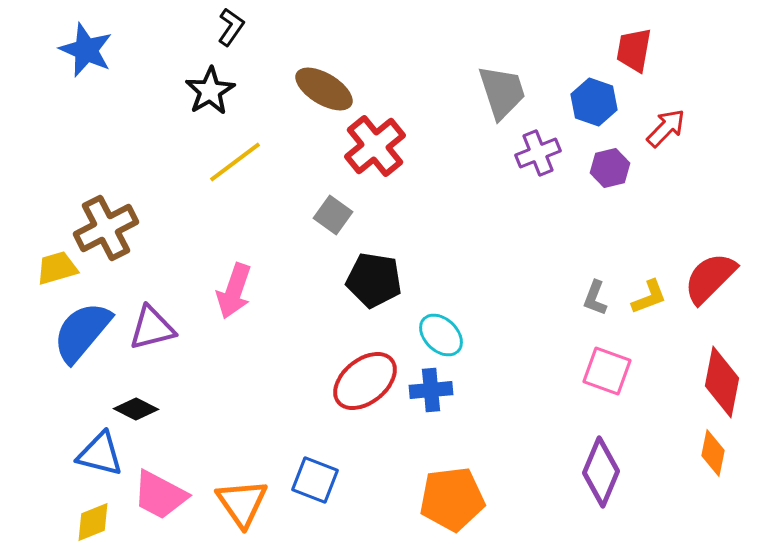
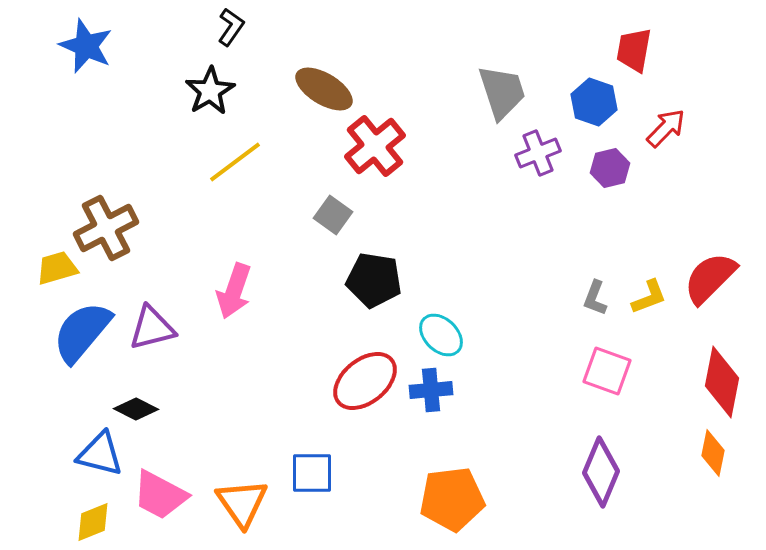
blue star: moved 4 px up
blue square: moved 3 px left, 7 px up; rotated 21 degrees counterclockwise
